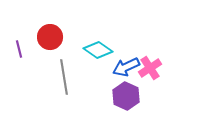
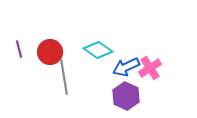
red circle: moved 15 px down
